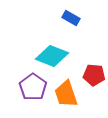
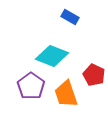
blue rectangle: moved 1 px left, 1 px up
red pentagon: rotated 20 degrees clockwise
purple pentagon: moved 2 px left, 1 px up
